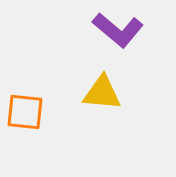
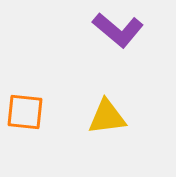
yellow triangle: moved 5 px right, 24 px down; rotated 12 degrees counterclockwise
